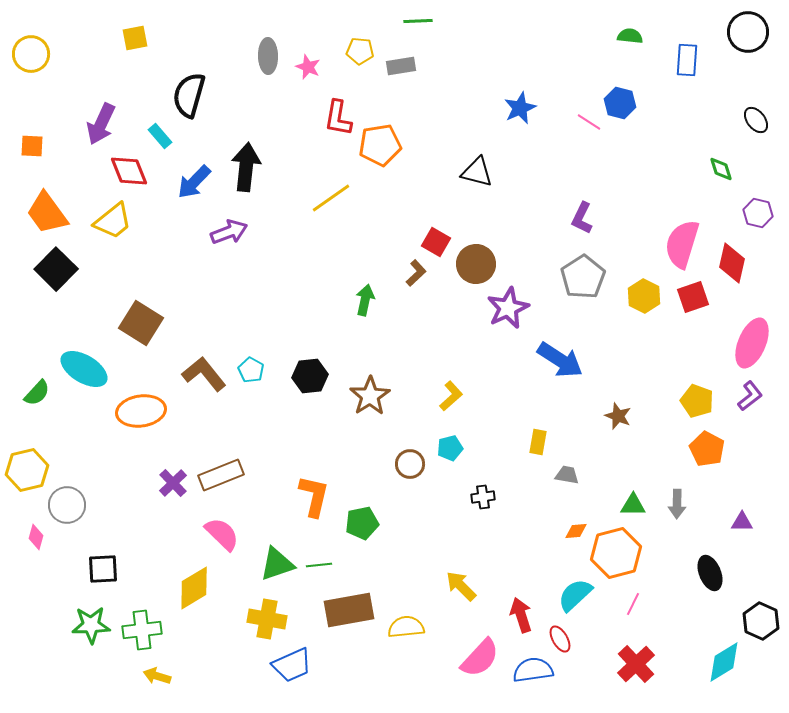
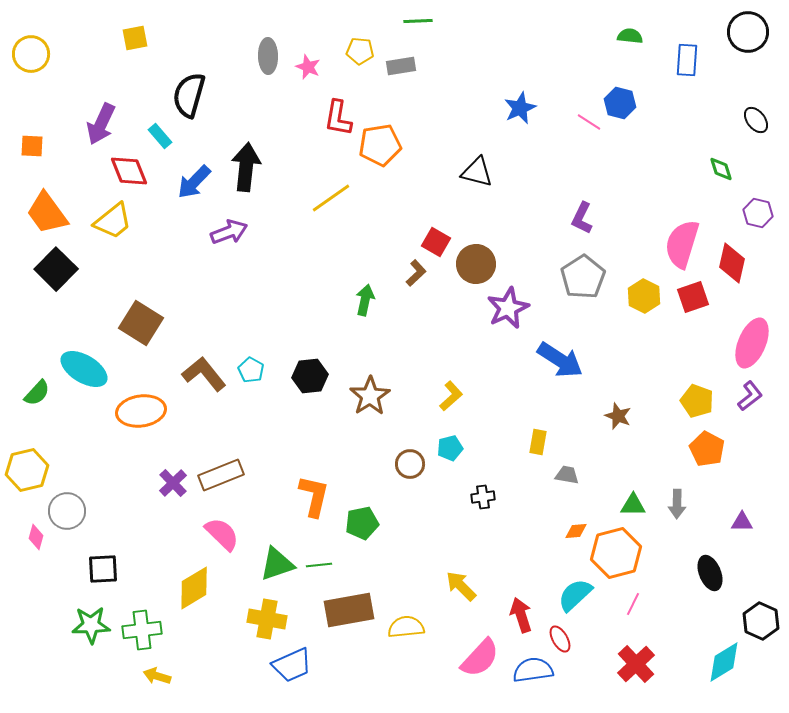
gray circle at (67, 505): moved 6 px down
